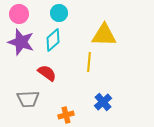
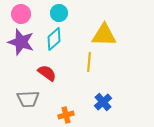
pink circle: moved 2 px right
cyan diamond: moved 1 px right, 1 px up
